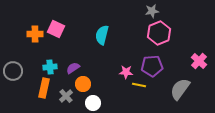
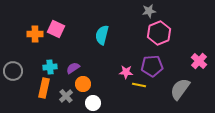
gray star: moved 3 px left
